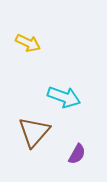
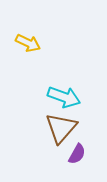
brown triangle: moved 27 px right, 4 px up
